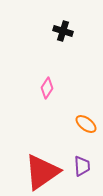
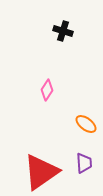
pink diamond: moved 2 px down
purple trapezoid: moved 2 px right, 3 px up
red triangle: moved 1 px left
